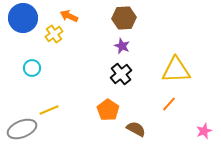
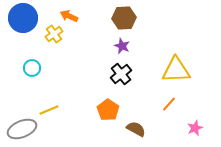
pink star: moved 9 px left, 3 px up
